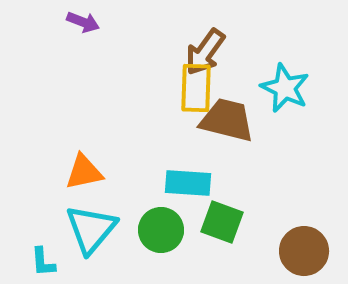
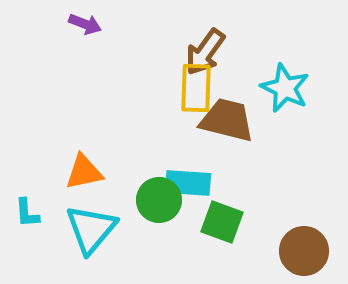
purple arrow: moved 2 px right, 2 px down
green circle: moved 2 px left, 30 px up
cyan L-shape: moved 16 px left, 49 px up
